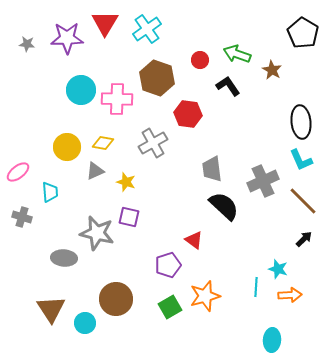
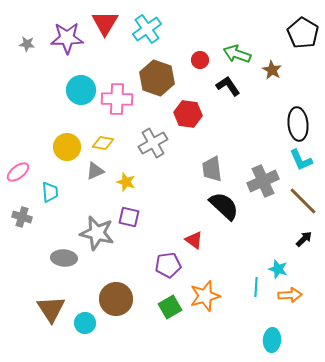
black ellipse at (301, 122): moved 3 px left, 2 px down
purple pentagon at (168, 265): rotated 10 degrees clockwise
